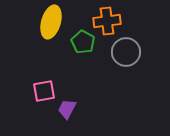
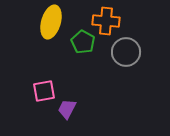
orange cross: moved 1 px left; rotated 12 degrees clockwise
